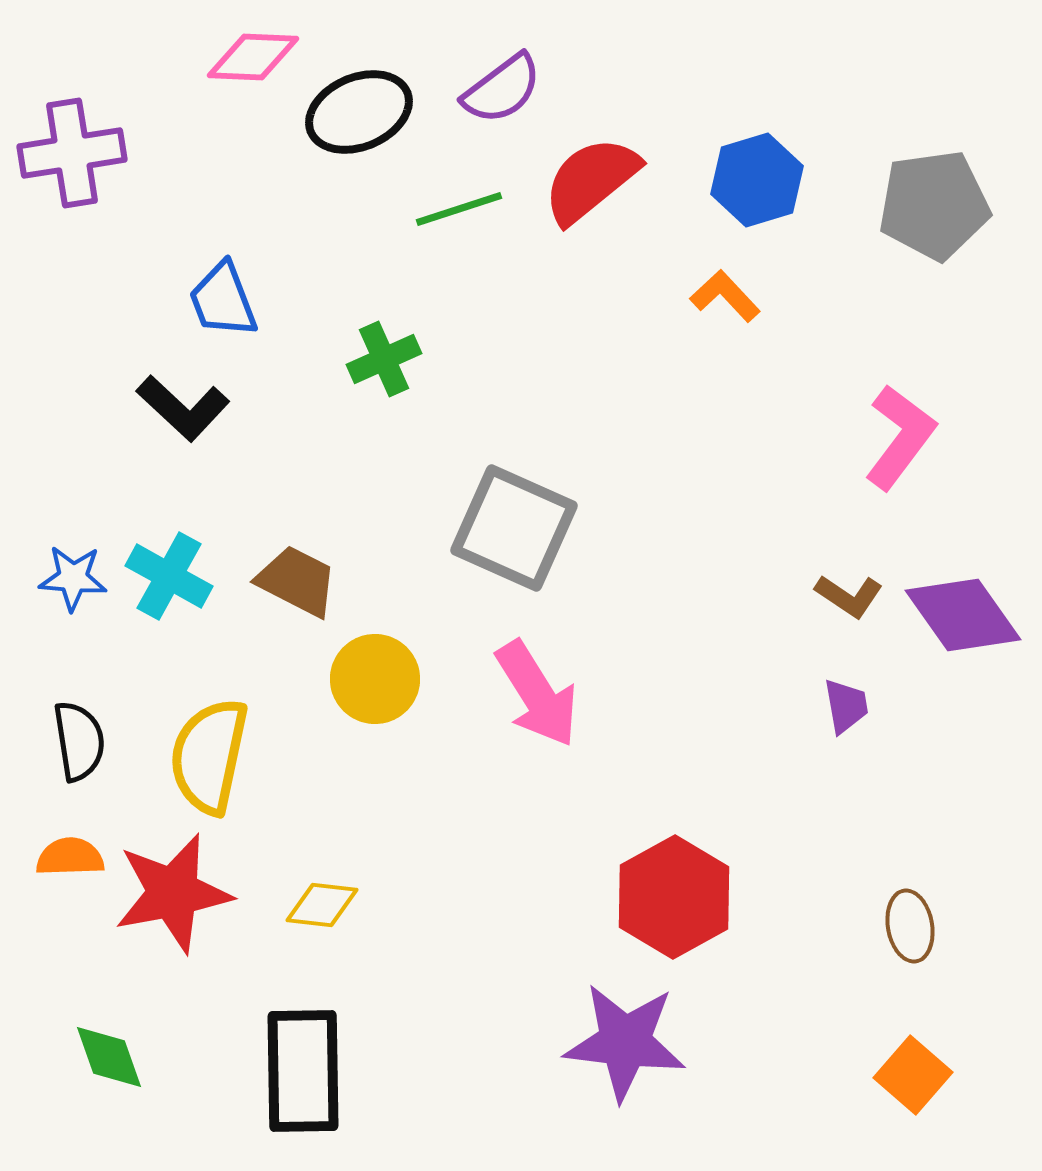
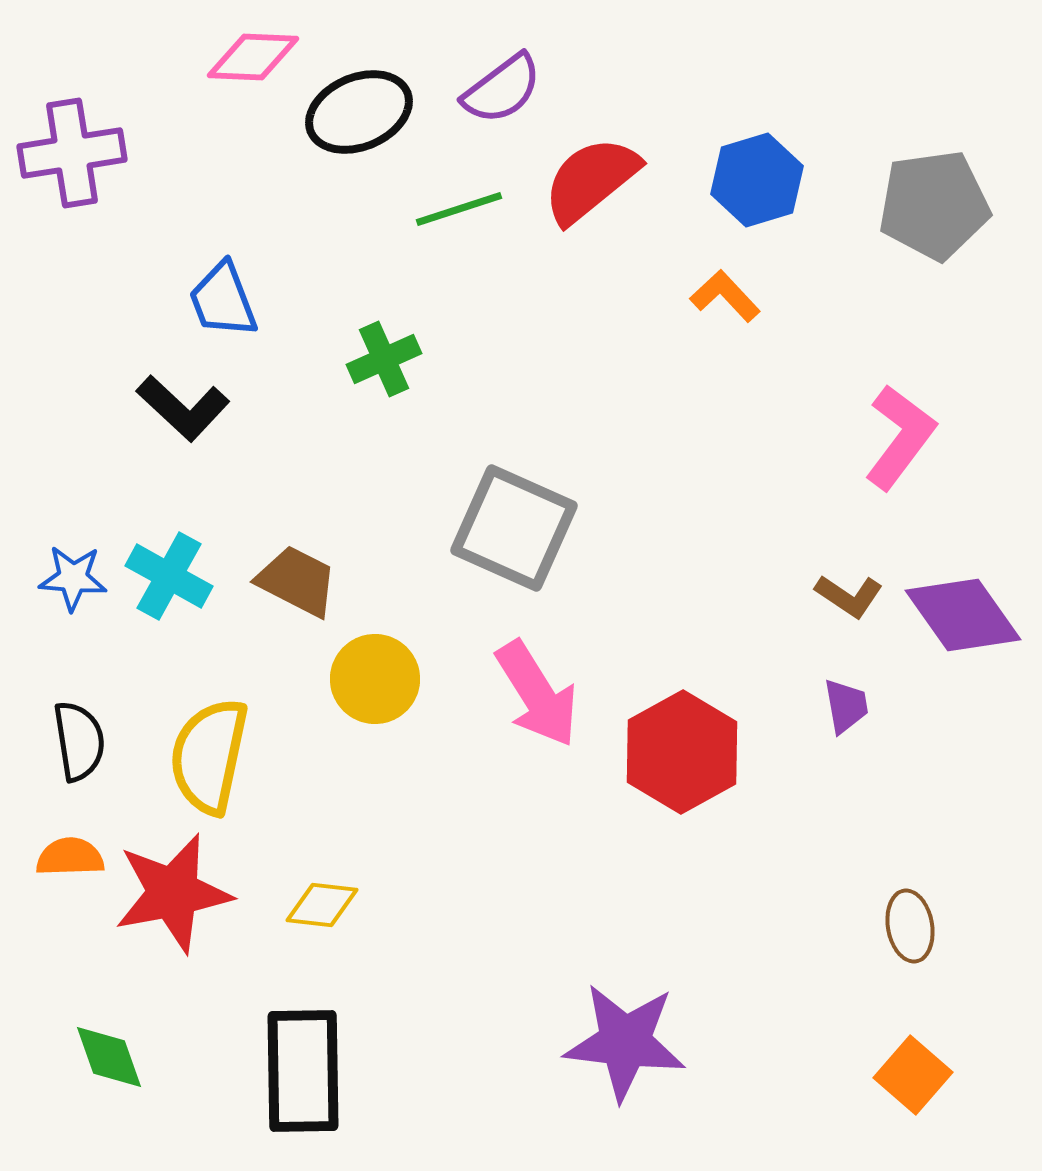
red hexagon: moved 8 px right, 145 px up
